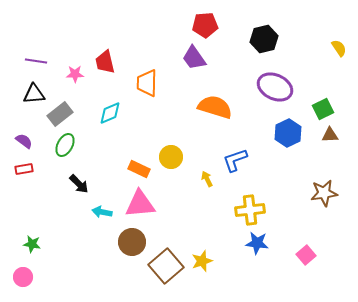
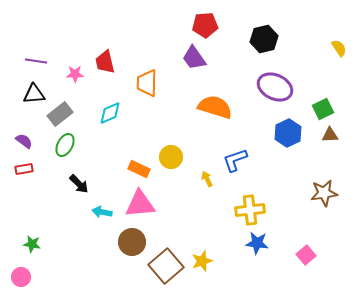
pink circle: moved 2 px left
